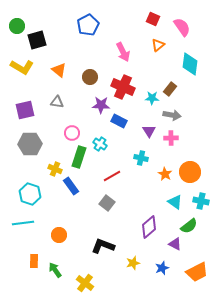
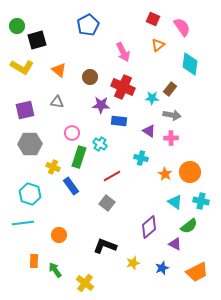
blue rectangle at (119, 121): rotated 21 degrees counterclockwise
purple triangle at (149, 131): rotated 24 degrees counterclockwise
yellow cross at (55, 169): moved 2 px left, 2 px up
black L-shape at (103, 246): moved 2 px right
